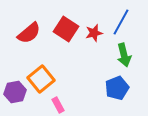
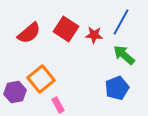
red star: moved 2 px down; rotated 18 degrees clockwise
green arrow: rotated 145 degrees clockwise
